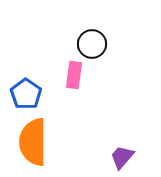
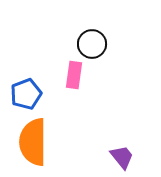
blue pentagon: rotated 16 degrees clockwise
purple trapezoid: rotated 100 degrees clockwise
